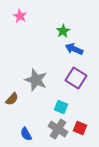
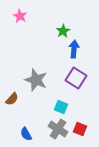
blue arrow: rotated 72 degrees clockwise
red square: moved 1 px down
